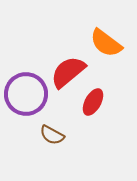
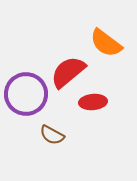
red ellipse: rotated 56 degrees clockwise
